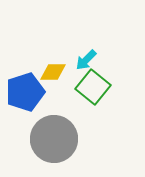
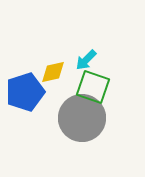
yellow diamond: rotated 12 degrees counterclockwise
green square: rotated 20 degrees counterclockwise
gray circle: moved 28 px right, 21 px up
